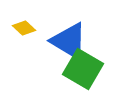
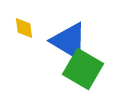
yellow diamond: rotated 40 degrees clockwise
